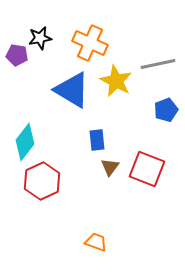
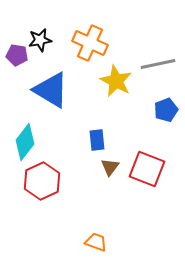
black star: moved 2 px down
blue triangle: moved 21 px left
